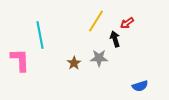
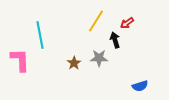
black arrow: moved 1 px down
